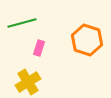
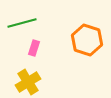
pink rectangle: moved 5 px left
